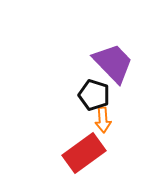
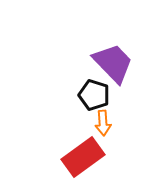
orange arrow: moved 3 px down
red rectangle: moved 1 px left, 4 px down
